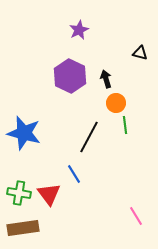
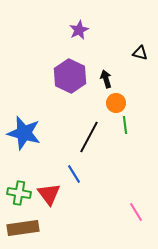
pink line: moved 4 px up
